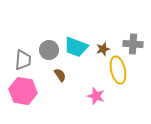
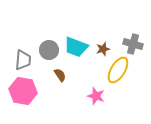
gray cross: rotated 12 degrees clockwise
yellow ellipse: rotated 44 degrees clockwise
